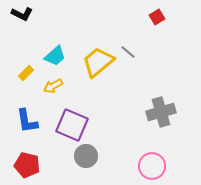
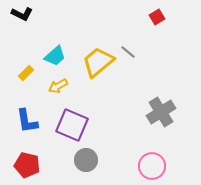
yellow arrow: moved 5 px right
gray cross: rotated 16 degrees counterclockwise
gray circle: moved 4 px down
